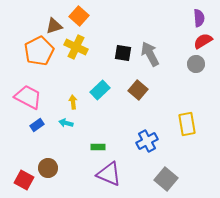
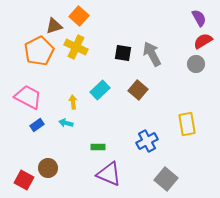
purple semicircle: rotated 24 degrees counterclockwise
gray arrow: moved 2 px right
